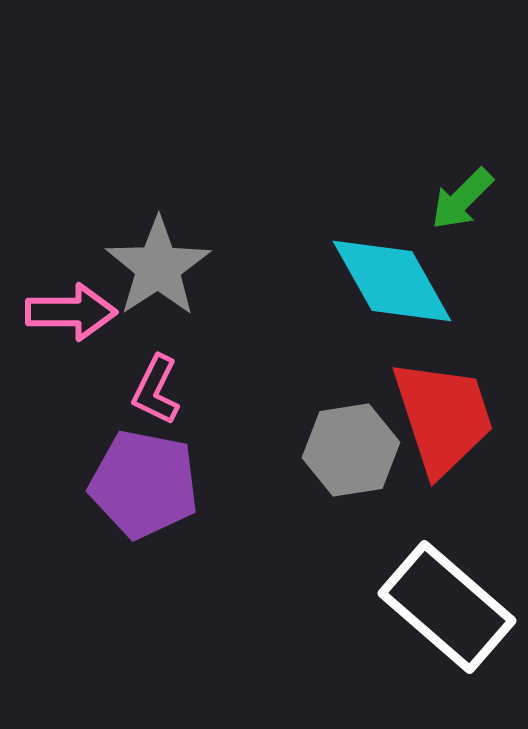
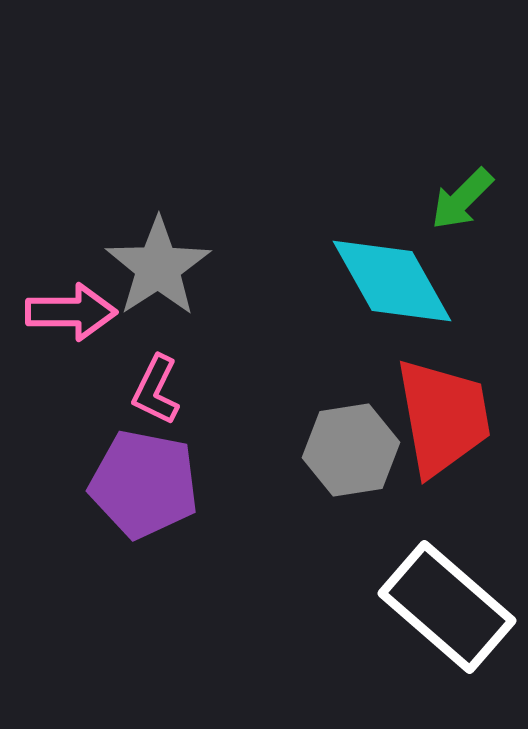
red trapezoid: rotated 8 degrees clockwise
